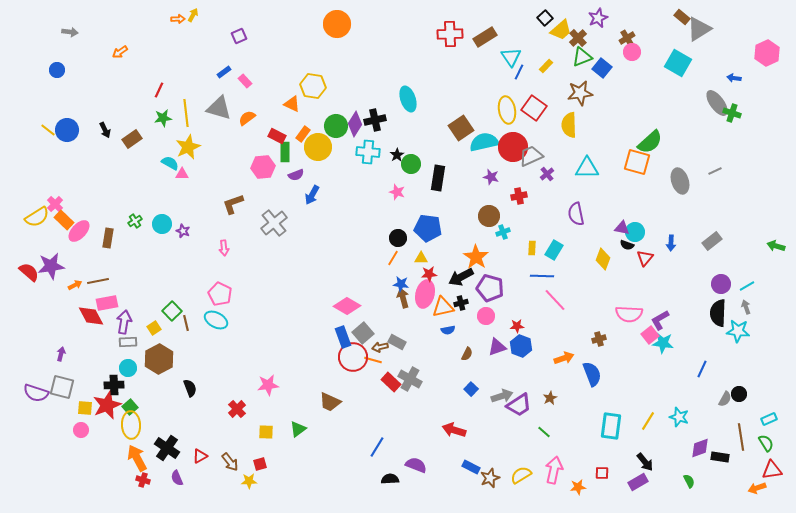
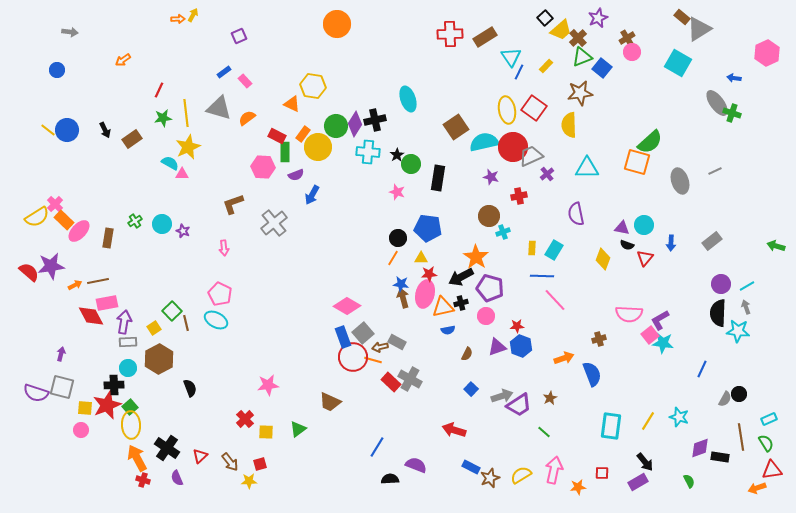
orange arrow at (120, 52): moved 3 px right, 8 px down
brown square at (461, 128): moved 5 px left, 1 px up
pink hexagon at (263, 167): rotated 10 degrees clockwise
cyan circle at (635, 232): moved 9 px right, 7 px up
red cross at (237, 409): moved 8 px right, 10 px down
red triangle at (200, 456): rotated 14 degrees counterclockwise
